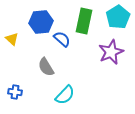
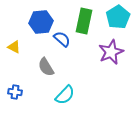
yellow triangle: moved 2 px right, 8 px down; rotated 16 degrees counterclockwise
